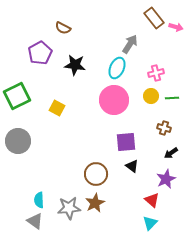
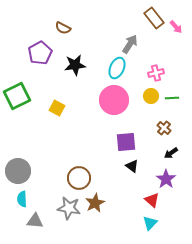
pink arrow: rotated 32 degrees clockwise
black star: rotated 15 degrees counterclockwise
brown cross: rotated 24 degrees clockwise
gray circle: moved 30 px down
brown circle: moved 17 px left, 4 px down
purple star: rotated 12 degrees counterclockwise
cyan semicircle: moved 17 px left, 1 px up
gray star: rotated 15 degrees clockwise
gray triangle: rotated 30 degrees counterclockwise
